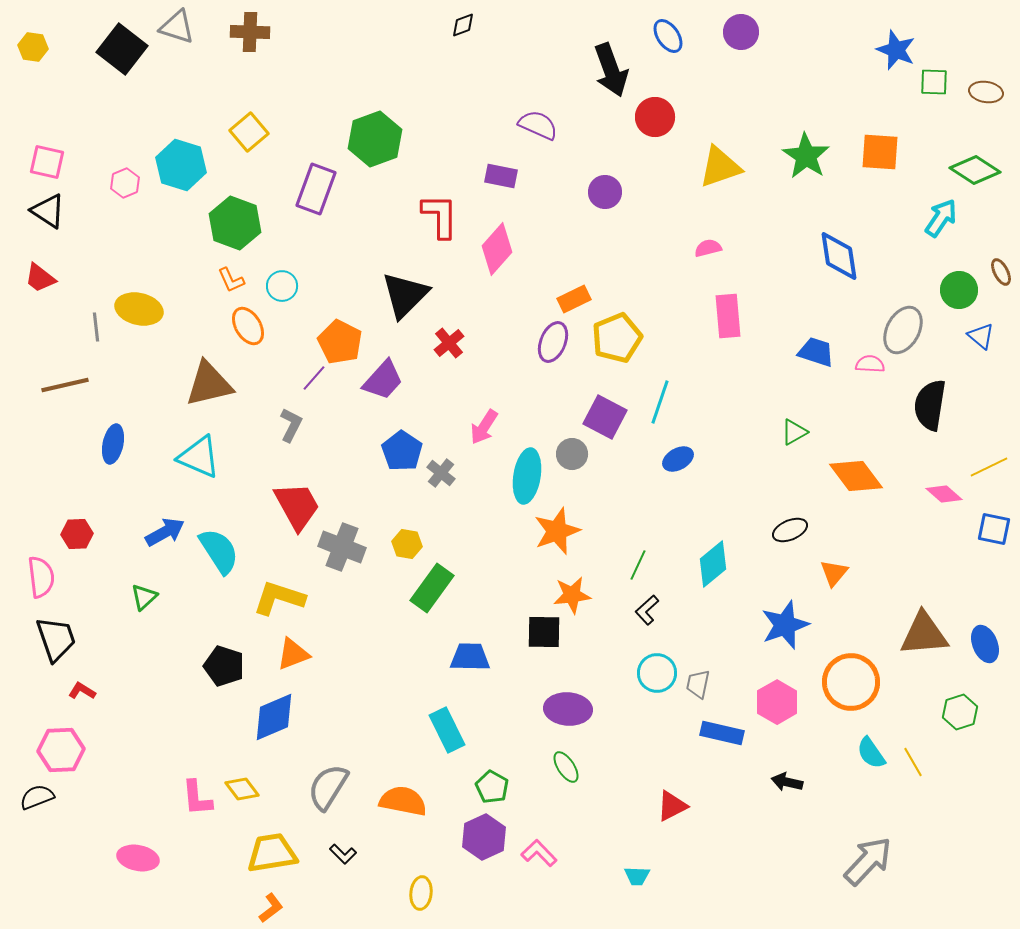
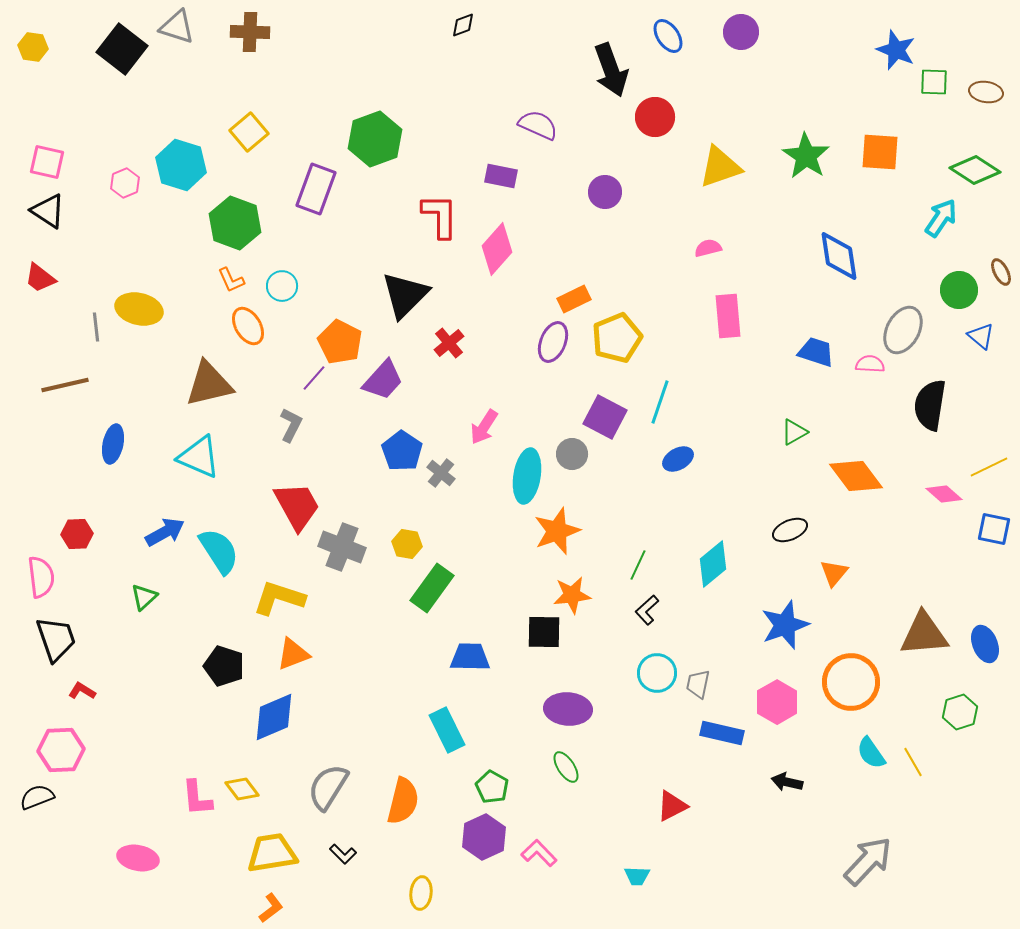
orange semicircle at (403, 801): rotated 93 degrees clockwise
